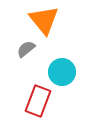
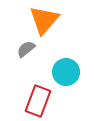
orange triangle: rotated 20 degrees clockwise
cyan circle: moved 4 px right
